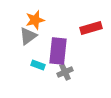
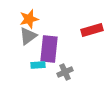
orange star: moved 6 px left, 1 px up
red rectangle: moved 1 px right, 2 px down
purple rectangle: moved 9 px left, 2 px up
cyan rectangle: rotated 24 degrees counterclockwise
